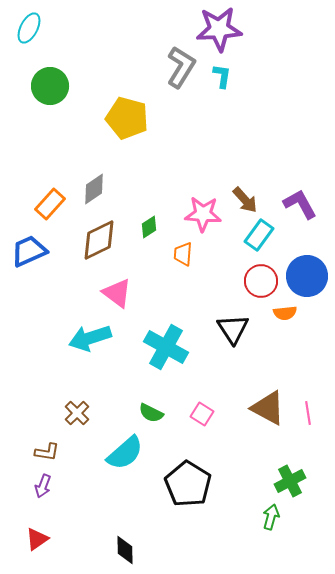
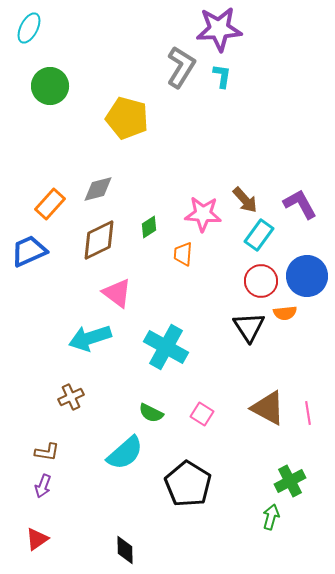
gray diamond: moved 4 px right; rotated 20 degrees clockwise
black triangle: moved 16 px right, 2 px up
brown cross: moved 6 px left, 16 px up; rotated 20 degrees clockwise
